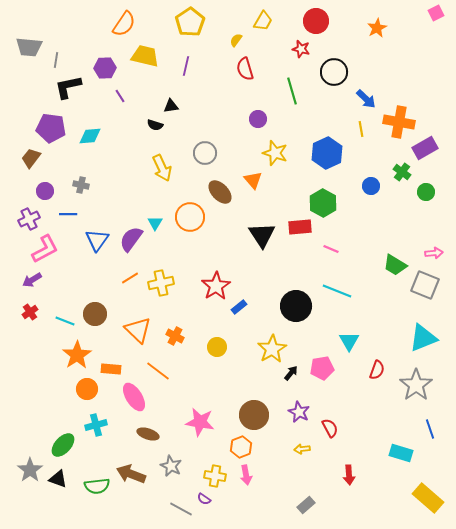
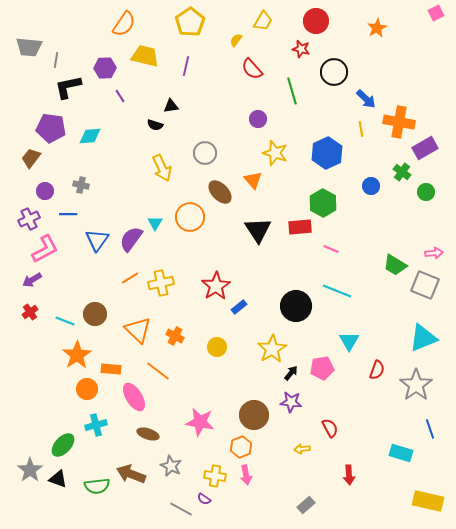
red semicircle at (245, 69): moved 7 px right; rotated 25 degrees counterclockwise
black triangle at (262, 235): moved 4 px left, 5 px up
purple star at (299, 412): moved 8 px left, 10 px up; rotated 20 degrees counterclockwise
yellow rectangle at (428, 498): moved 3 px down; rotated 28 degrees counterclockwise
